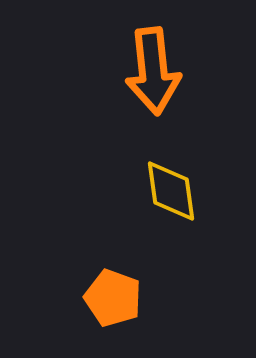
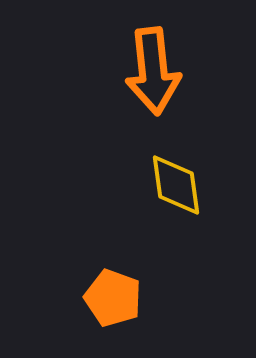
yellow diamond: moved 5 px right, 6 px up
